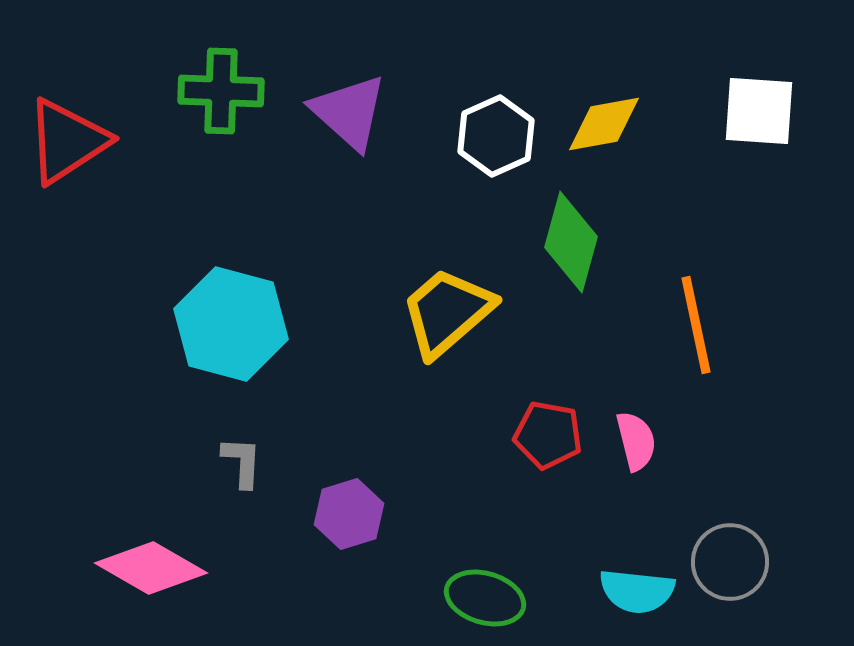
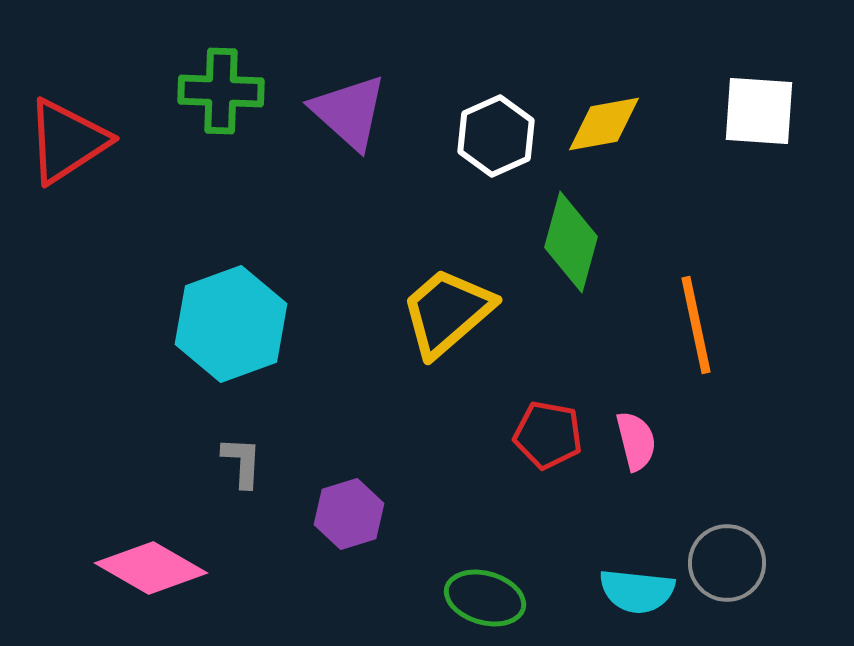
cyan hexagon: rotated 25 degrees clockwise
gray circle: moved 3 px left, 1 px down
